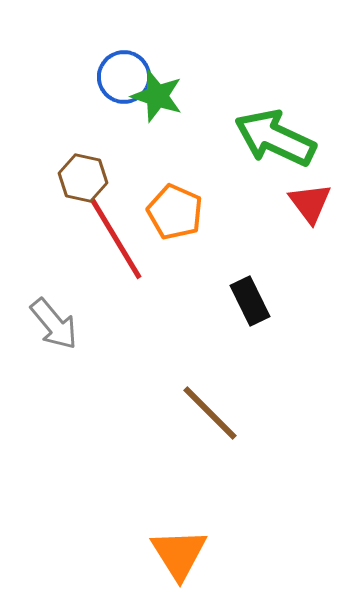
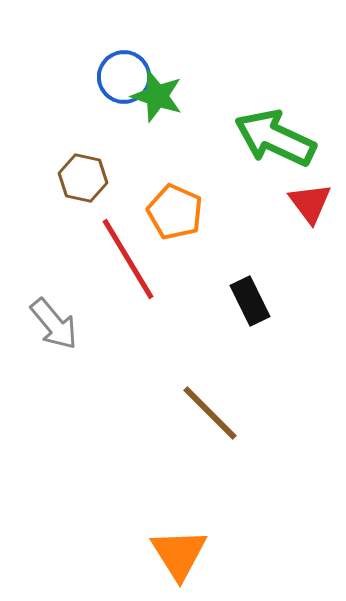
red line: moved 12 px right, 20 px down
